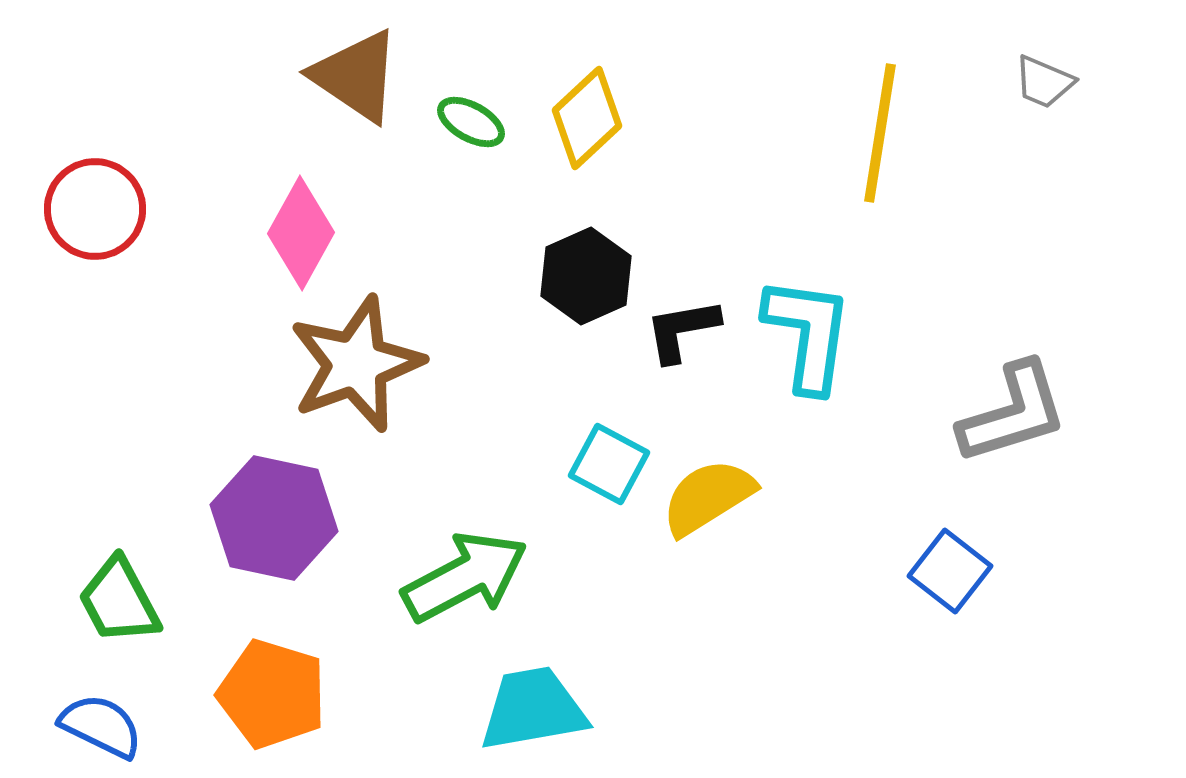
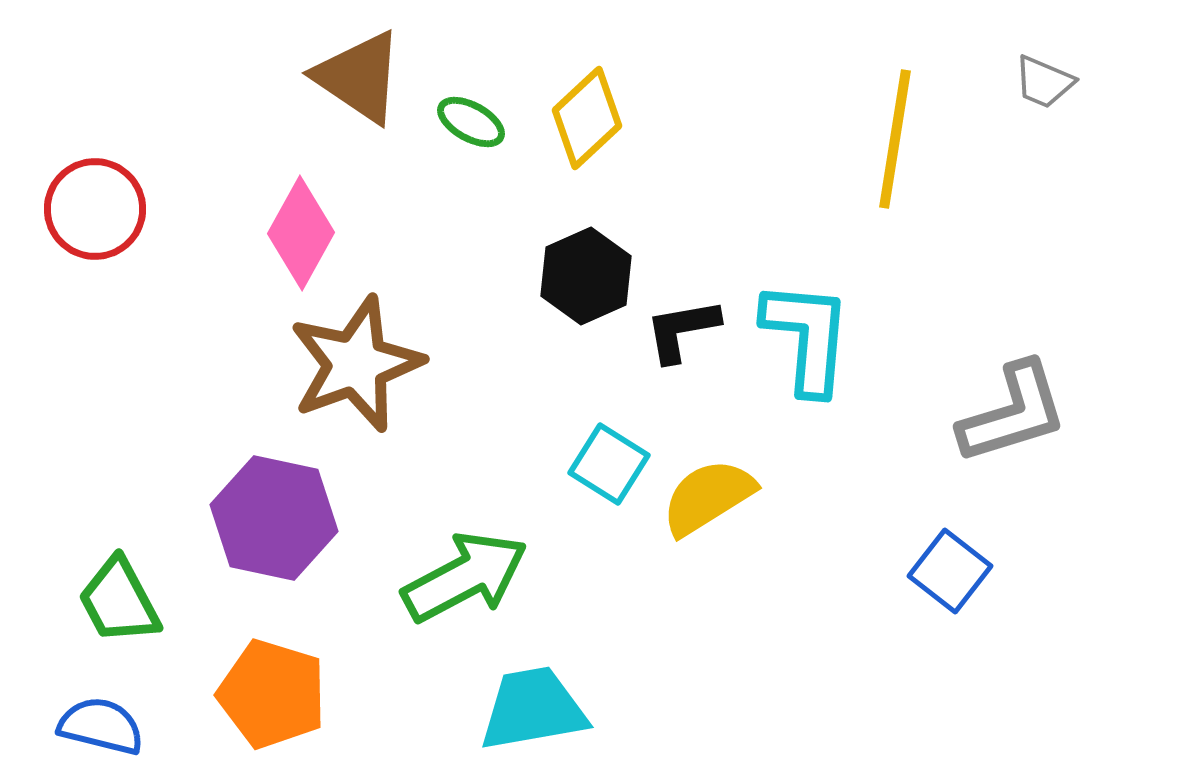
brown triangle: moved 3 px right, 1 px down
yellow line: moved 15 px right, 6 px down
cyan L-shape: moved 1 px left, 3 px down; rotated 3 degrees counterclockwise
cyan square: rotated 4 degrees clockwise
blue semicircle: rotated 12 degrees counterclockwise
